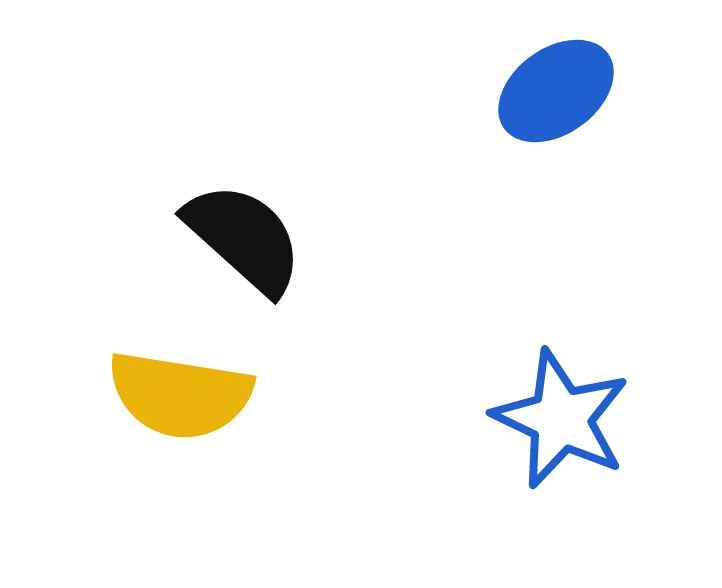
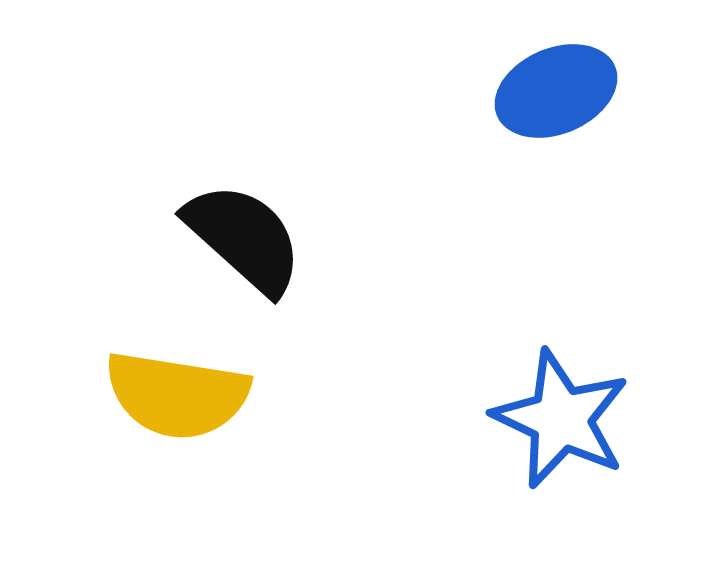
blue ellipse: rotated 13 degrees clockwise
yellow semicircle: moved 3 px left
